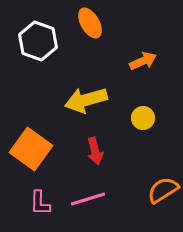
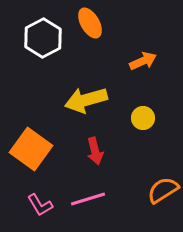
white hexagon: moved 5 px right, 3 px up; rotated 12 degrees clockwise
pink L-shape: moved 2 px down; rotated 32 degrees counterclockwise
